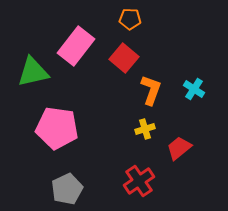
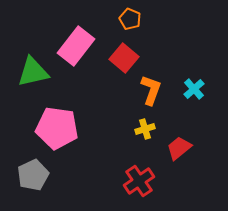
orange pentagon: rotated 20 degrees clockwise
cyan cross: rotated 15 degrees clockwise
gray pentagon: moved 34 px left, 14 px up
